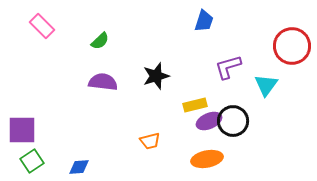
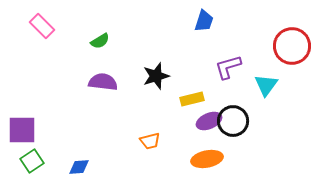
green semicircle: rotated 12 degrees clockwise
yellow rectangle: moved 3 px left, 6 px up
